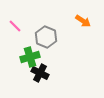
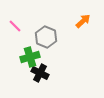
orange arrow: rotated 77 degrees counterclockwise
